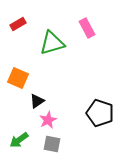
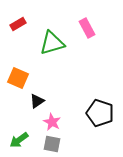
pink star: moved 4 px right, 2 px down; rotated 18 degrees counterclockwise
